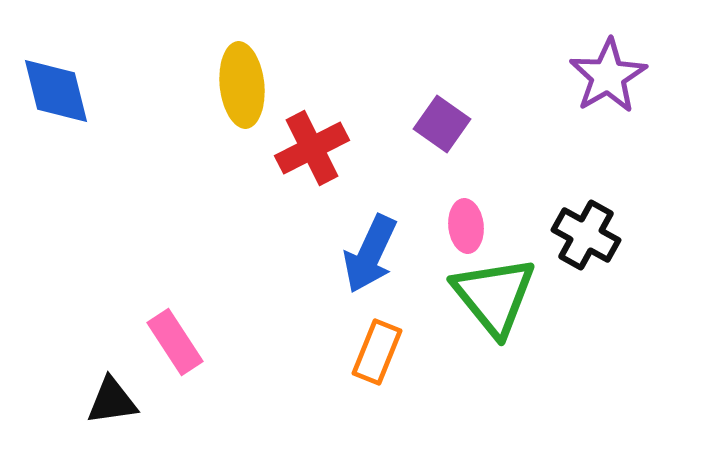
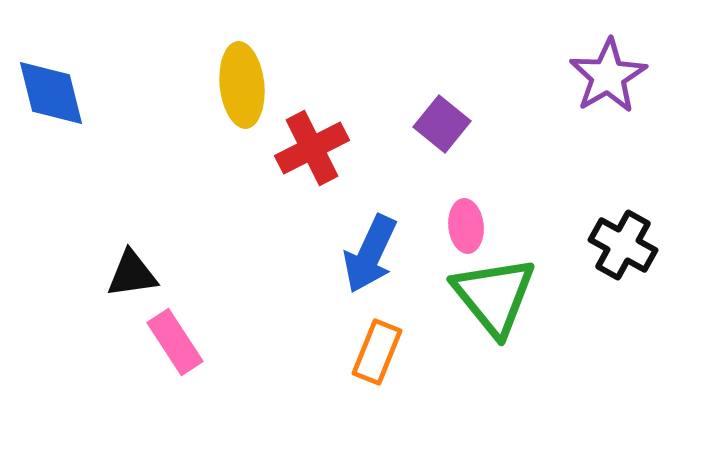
blue diamond: moved 5 px left, 2 px down
purple square: rotated 4 degrees clockwise
black cross: moved 37 px right, 10 px down
black triangle: moved 20 px right, 127 px up
